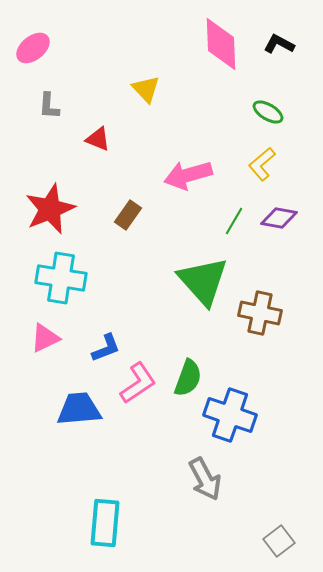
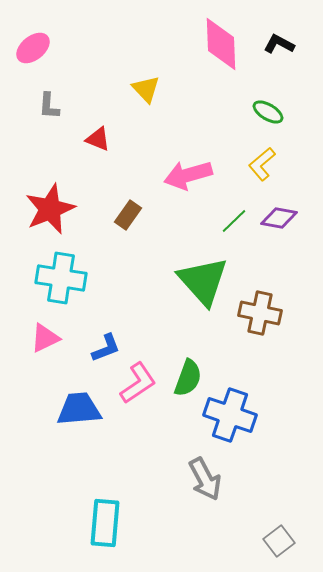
green line: rotated 16 degrees clockwise
